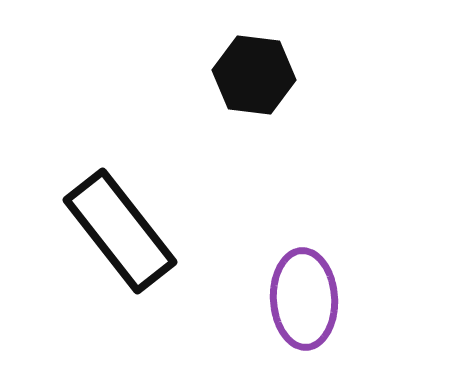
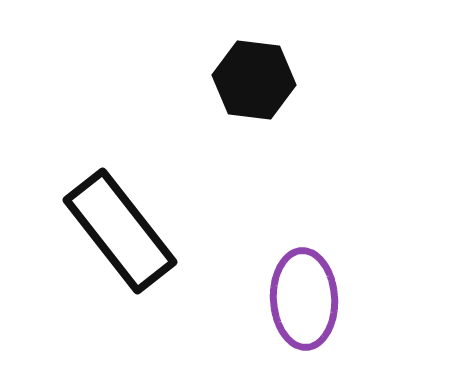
black hexagon: moved 5 px down
